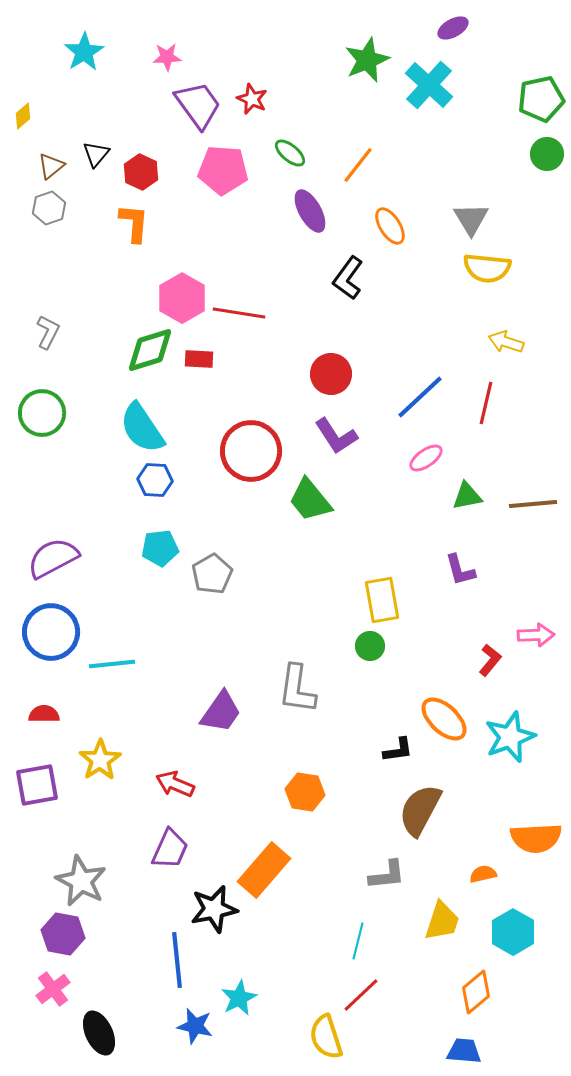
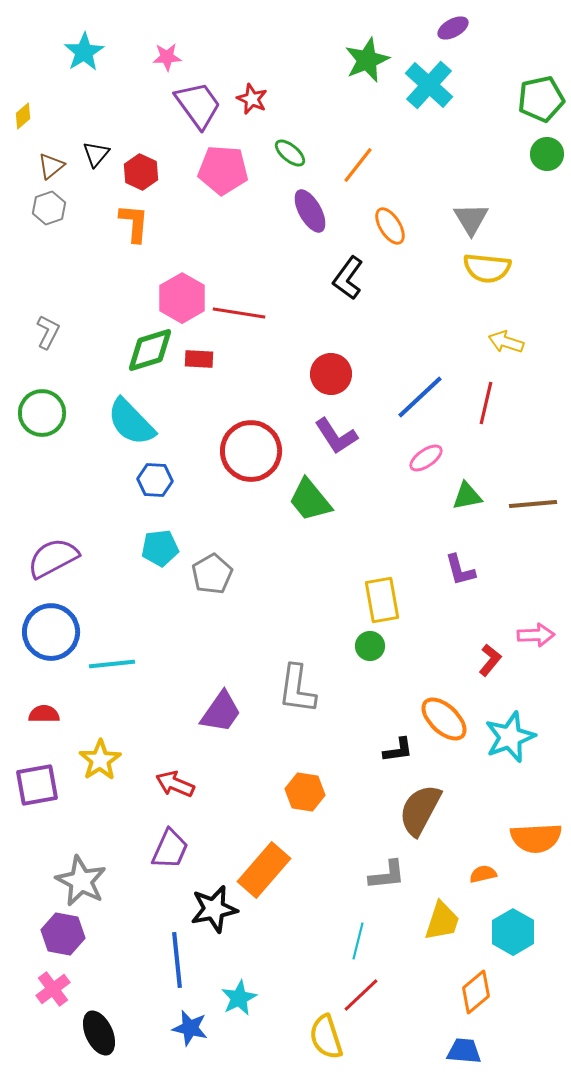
cyan semicircle at (142, 428): moved 11 px left, 6 px up; rotated 10 degrees counterclockwise
blue star at (195, 1026): moved 5 px left, 2 px down
